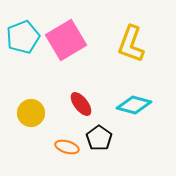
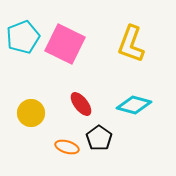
pink square: moved 1 px left, 4 px down; rotated 33 degrees counterclockwise
